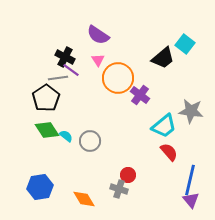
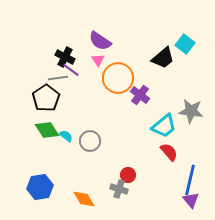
purple semicircle: moved 2 px right, 6 px down
